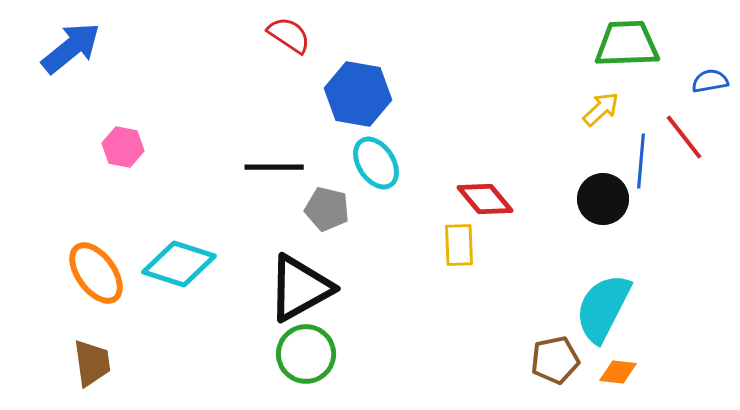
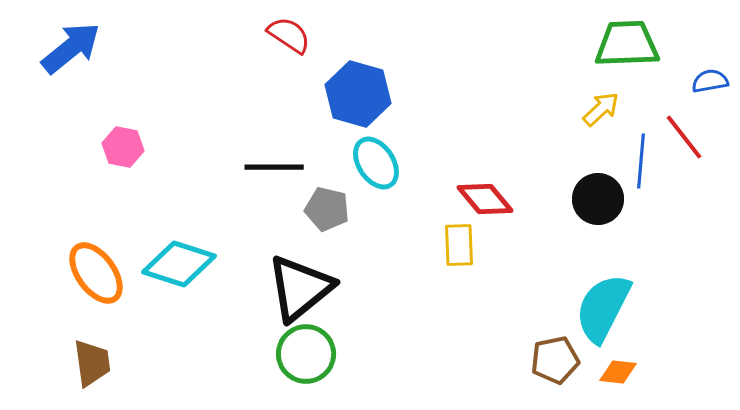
blue hexagon: rotated 6 degrees clockwise
black circle: moved 5 px left
black triangle: rotated 10 degrees counterclockwise
